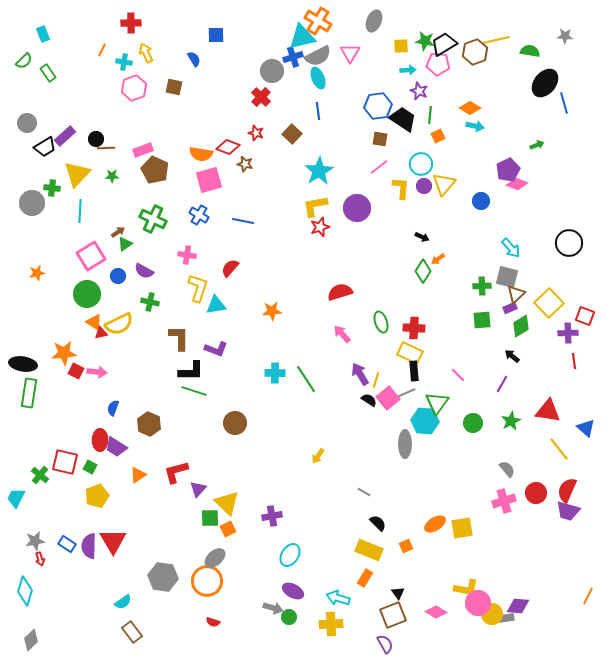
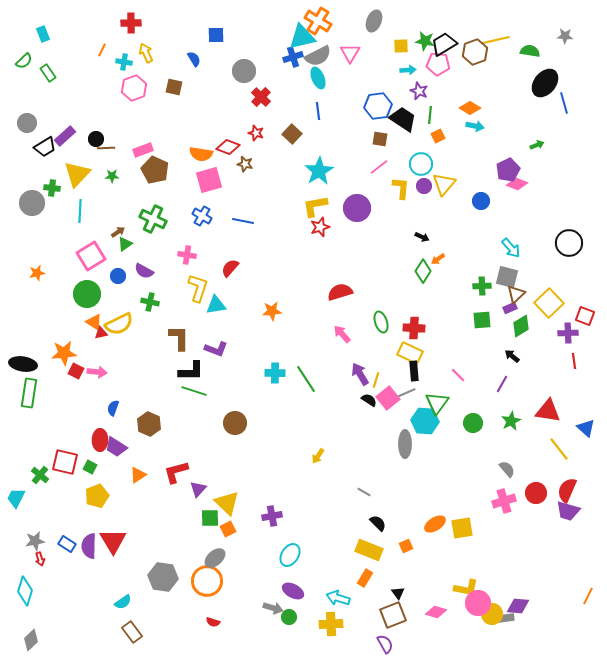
gray circle at (272, 71): moved 28 px left
blue cross at (199, 215): moved 3 px right, 1 px down
pink diamond at (436, 612): rotated 15 degrees counterclockwise
